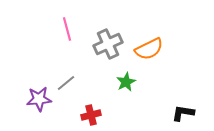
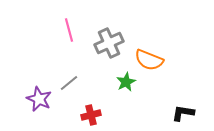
pink line: moved 2 px right, 1 px down
gray cross: moved 1 px right, 1 px up
orange semicircle: moved 11 px down; rotated 48 degrees clockwise
gray line: moved 3 px right
purple star: rotated 30 degrees clockwise
